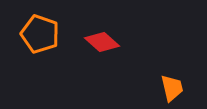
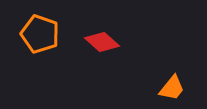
orange trapezoid: rotated 52 degrees clockwise
